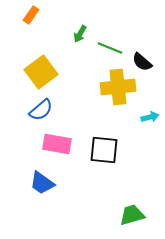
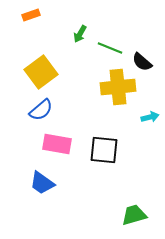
orange rectangle: rotated 36 degrees clockwise
green trapezoid: moved 2 px right
